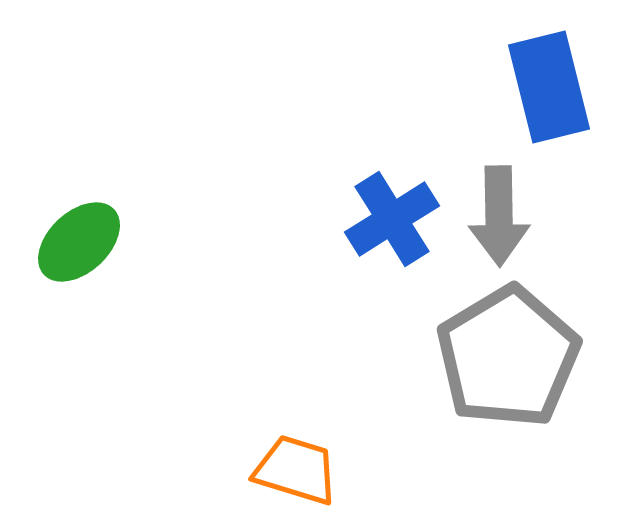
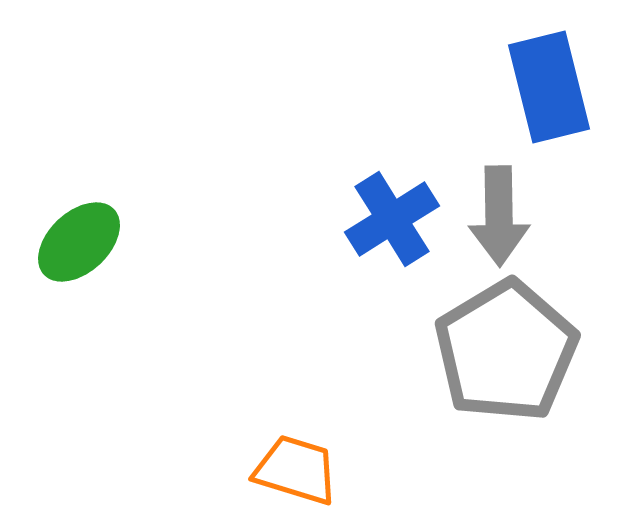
gray pentagon: moved 2 px left, 6 px up
